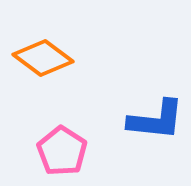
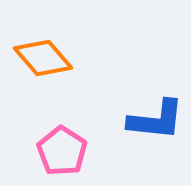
orange diamond: rotated 12 degrees clockwise
